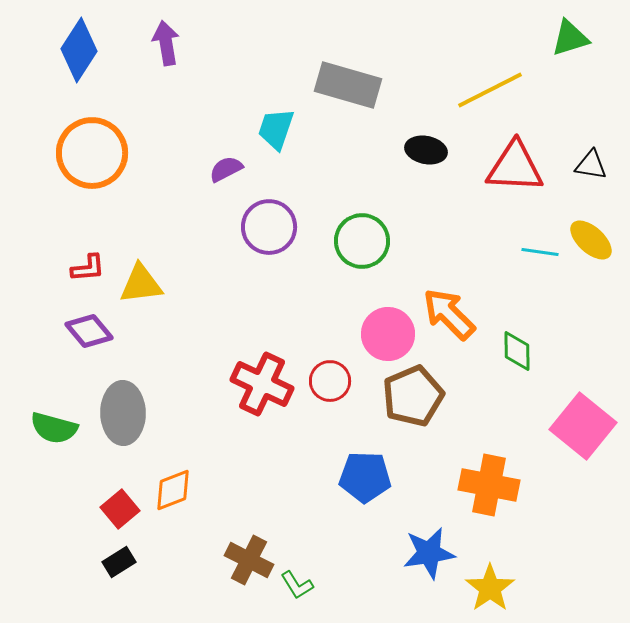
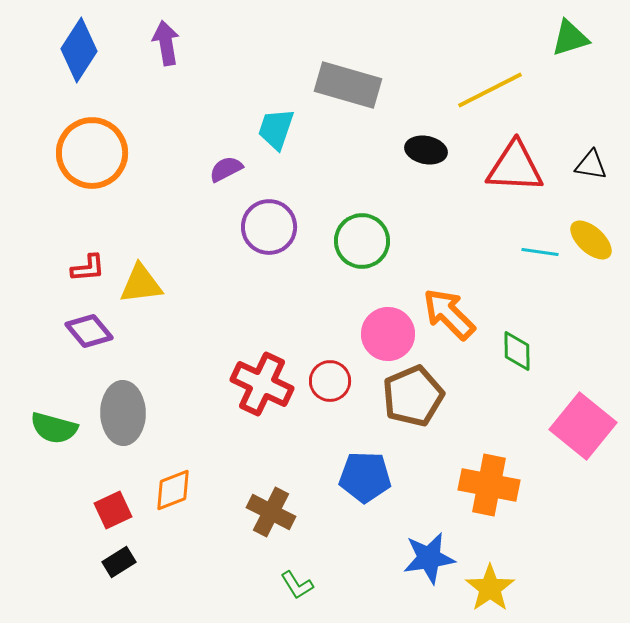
red square: moved 7 px left, 1 px down; rotated 15 degrees clockwise
blue star: moved 5 px down
brown cross: moved 22 px right, 48 px up
